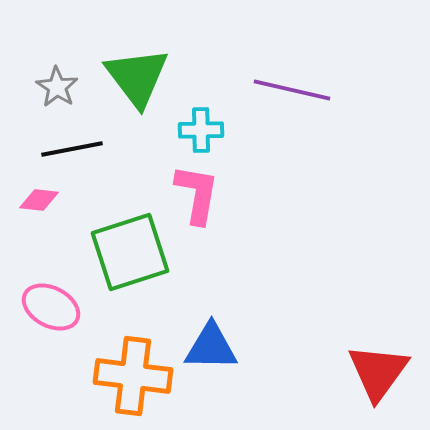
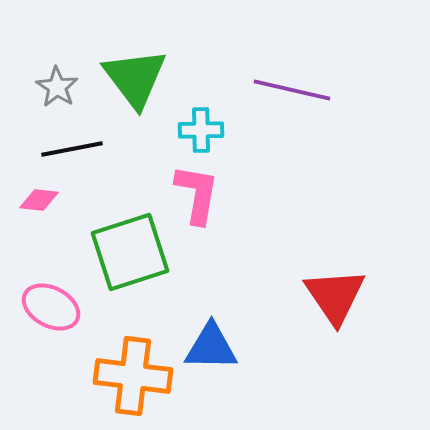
green triangle: moved 2 px left, 1 px down
red triangle: moved 43 px left, 76 px up; rotated 10 degrees counterclockwise
